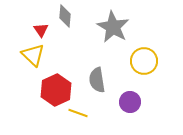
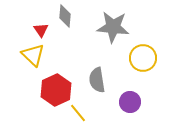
gray star: rotated 24 degrees counterclockwise
yellow circle: moved 1 px left, 3 px up
yellow line: rotated 30 degrees clockwise
